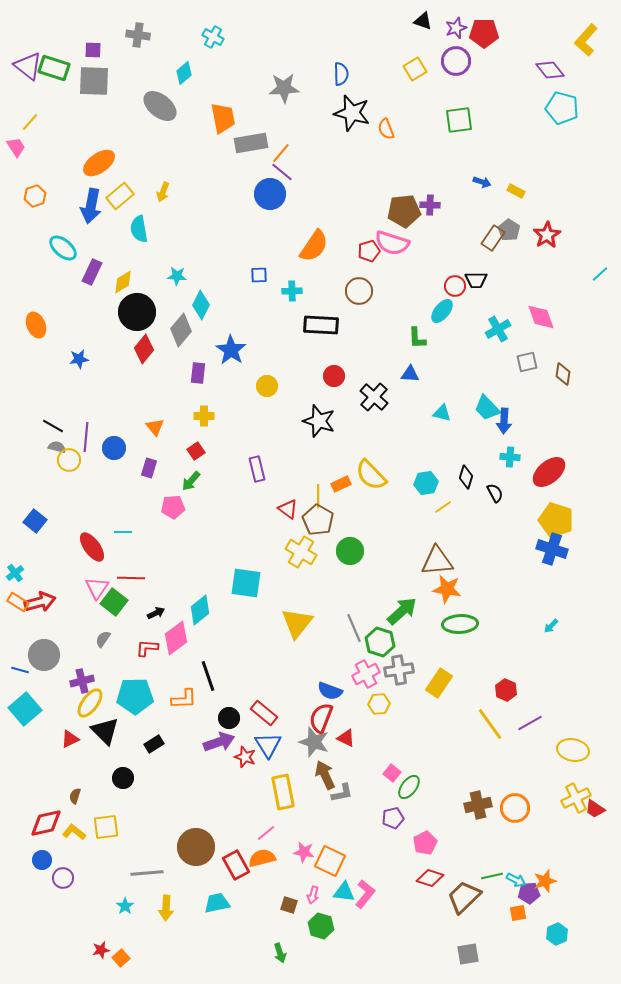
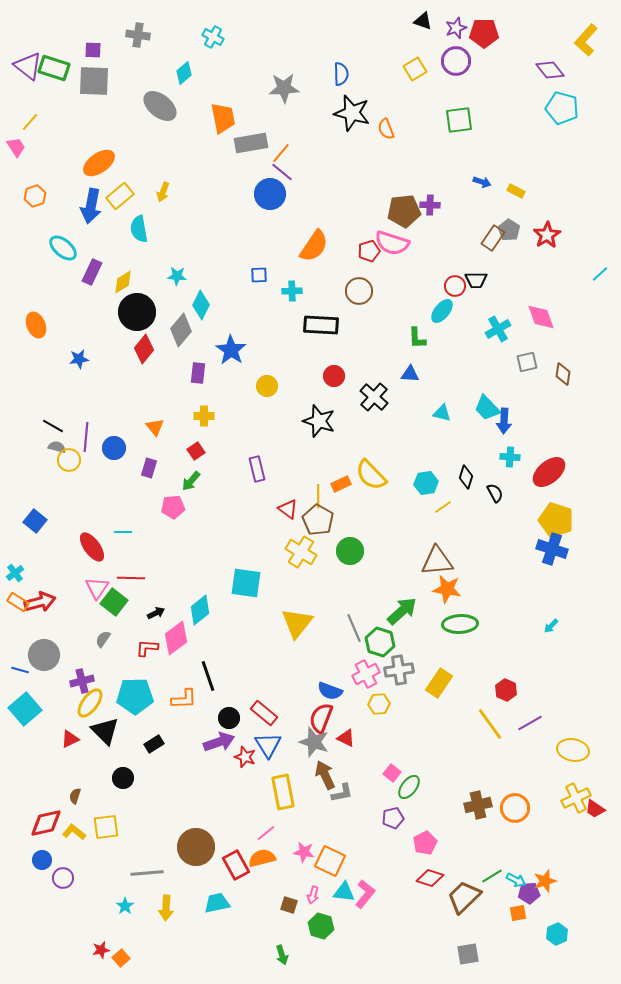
green line at (492, 876): rotated 20 degrees counterclockwise
green arrow at (280, 953): moved 2 px right, 2 px down
